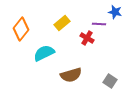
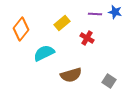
purple line: moved 4 px left, 10 px up
gray square: moved 1 px left
